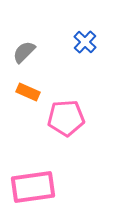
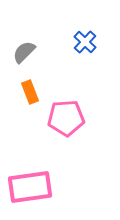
orange rectangle: moved 2 px right; rotated 45 degrees clockwise
pink rectangle: moved 3 px left
